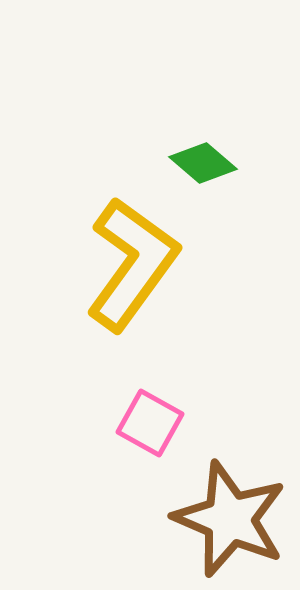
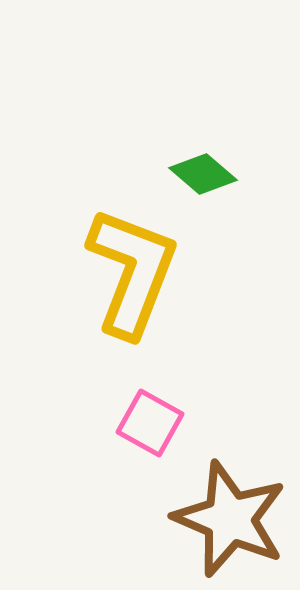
green diamond: moved 11 px down
yellow L-shape: moved 8 px down; rotated 15 degrees counterclockwise
